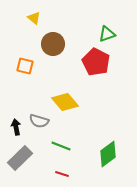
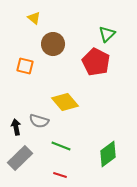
green triangle: rotated 24 degrees counterclockwise
red line: moved 2 px left, 1 px down
